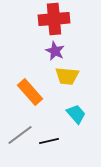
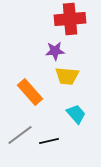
red cross: moved 16 px right
purple star: rotated 30 degrees counterclockwise
